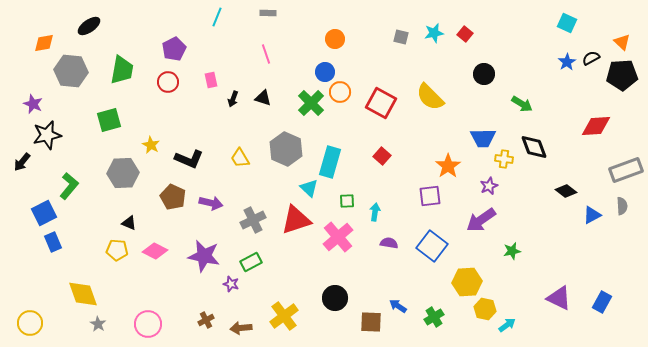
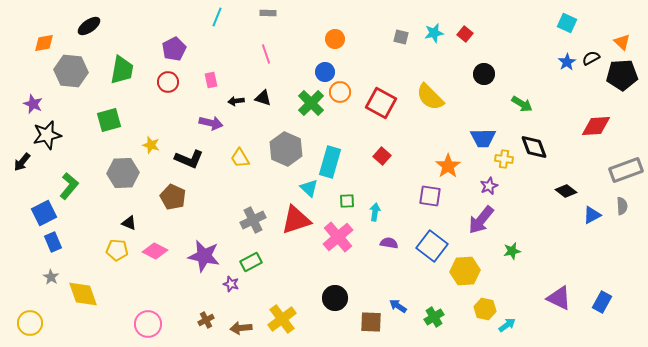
black arrow at (233, 99): moved 3 px right, 2 px down; rotated 63 degrees clockwise
yellow star at (151, 145): rotated 12 degrees counterclockwise
purple square at (430, 196): rotated 15 degrees clockwise
purple arrow at (211, 203): moved 80 px up
purple arrow at (481, 220): rotated 16 degrees counterclockwise
yellow hexagon at (467, 282): moved 2 px left, 11 px up
yellow cross at (284, 316): moved 2 px left, 3 px down
gray star at (98, 324): moved 47 px left, 47 px up
